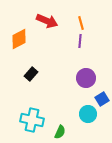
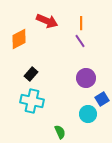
orange line: rotated 16 degrees clockwise
purple line: rotated 40 degrees counterclockwise
cyan cross: moved 19 px up
green semicircle: rotated 48 degrees counterclockwise
